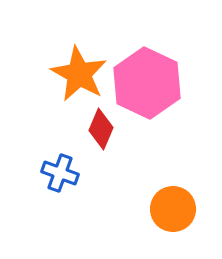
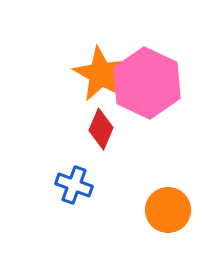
orange star: moved 22 px right
blue cross: moved 14 px right, 12 px down
orange circle: moved 5 px left, 1 px down
